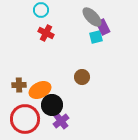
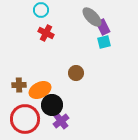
cyan square: moved 8 px right, 5 px down
brown circle: moved 6 px left, 4 px up
